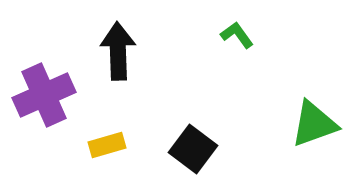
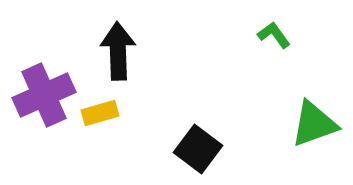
green L-shape: moved 37 px right
yellow rectangle: moved 7 px left, 32 px up
black square: moved 5 px right
